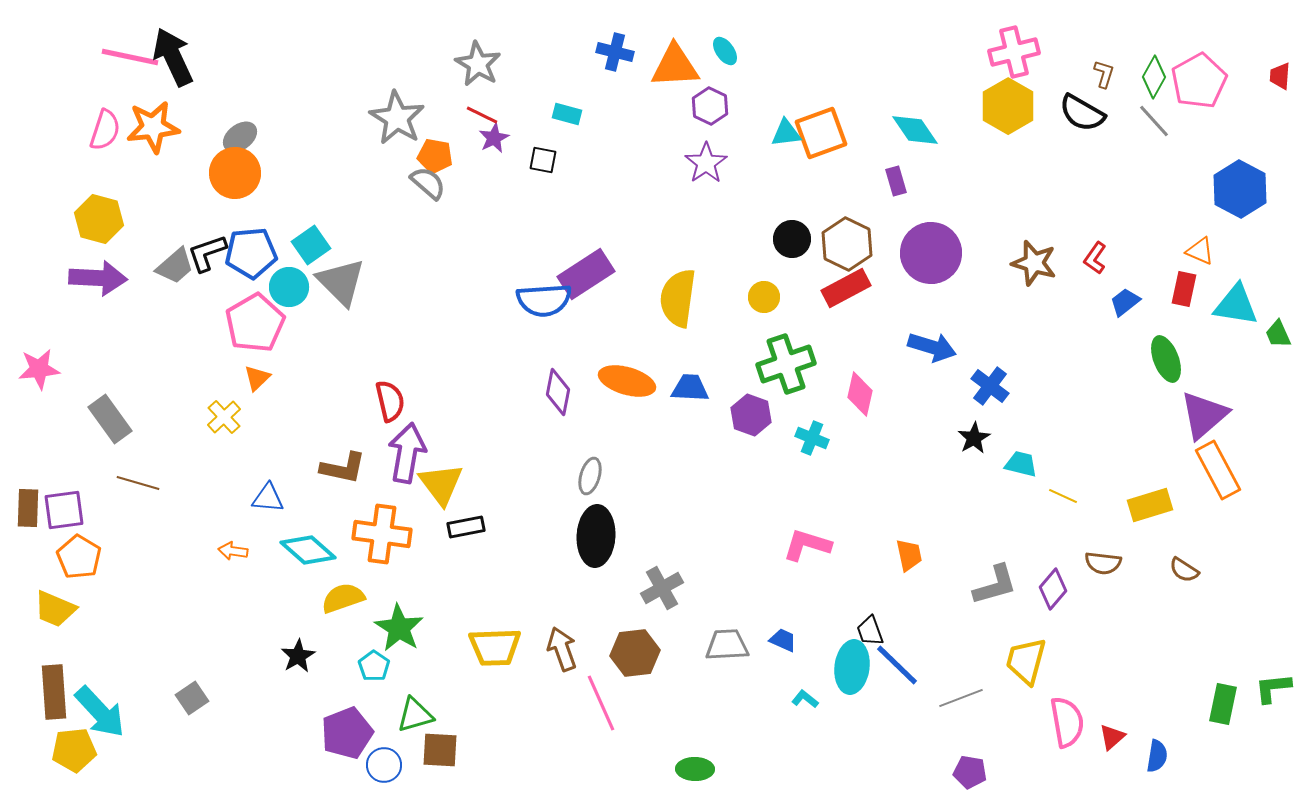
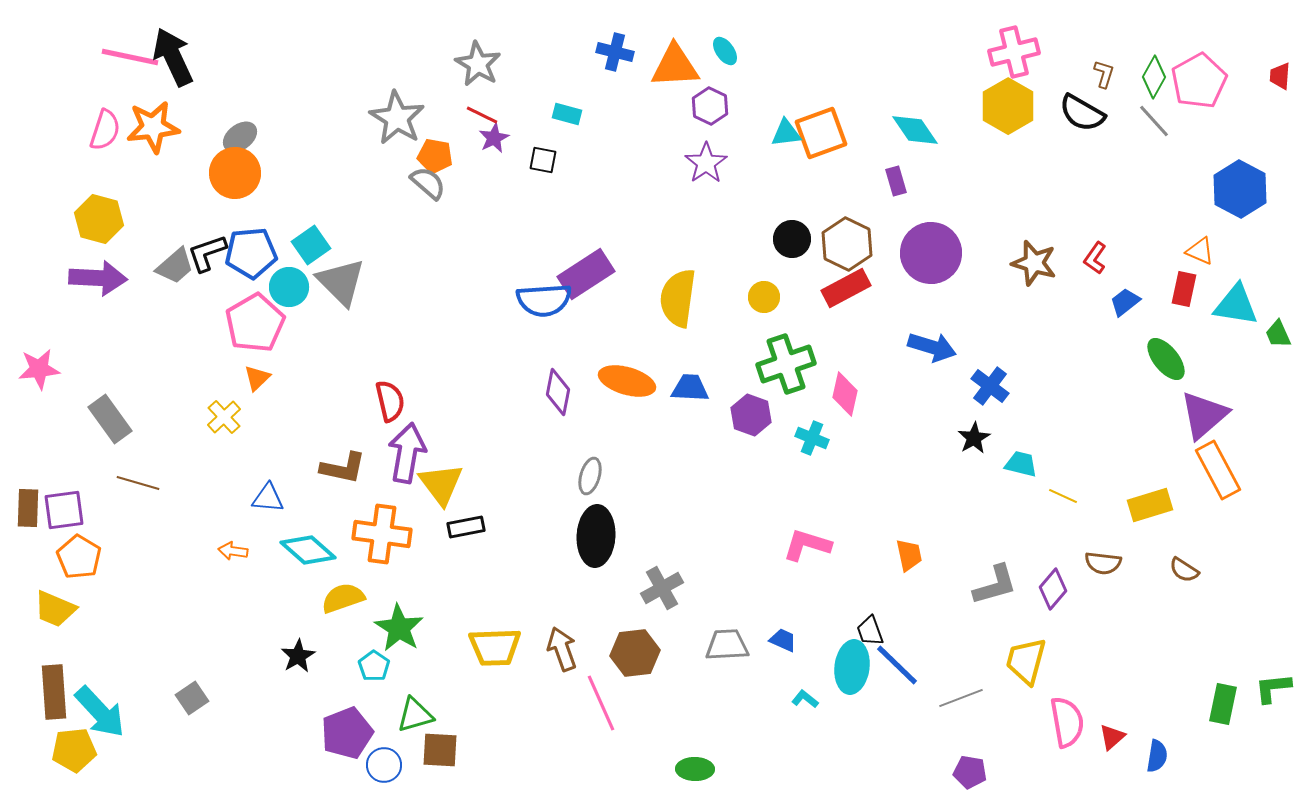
green ellipse at (1166, 359): rotated 18 degrees counterclockwise
pink diamond at (860, 394): moved 15 px left
